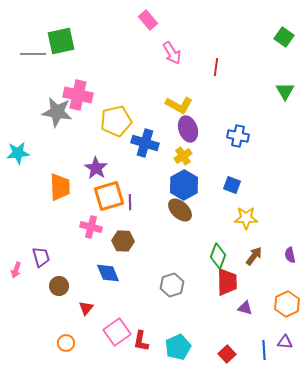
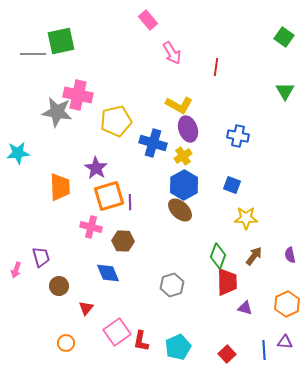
blue cross at (145, 143): moved 8 px right
